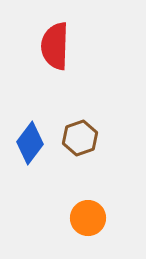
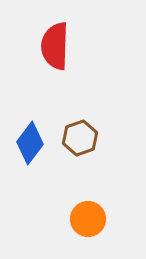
orange circle: moved 1 px down
